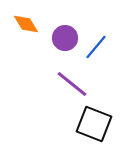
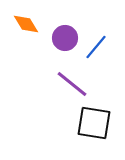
black square: moved 1 px up; rotated 12 degrees counterclockwise
